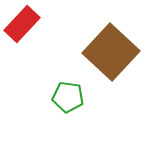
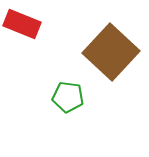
red rectangle: rotated 69 degrees clockwise
